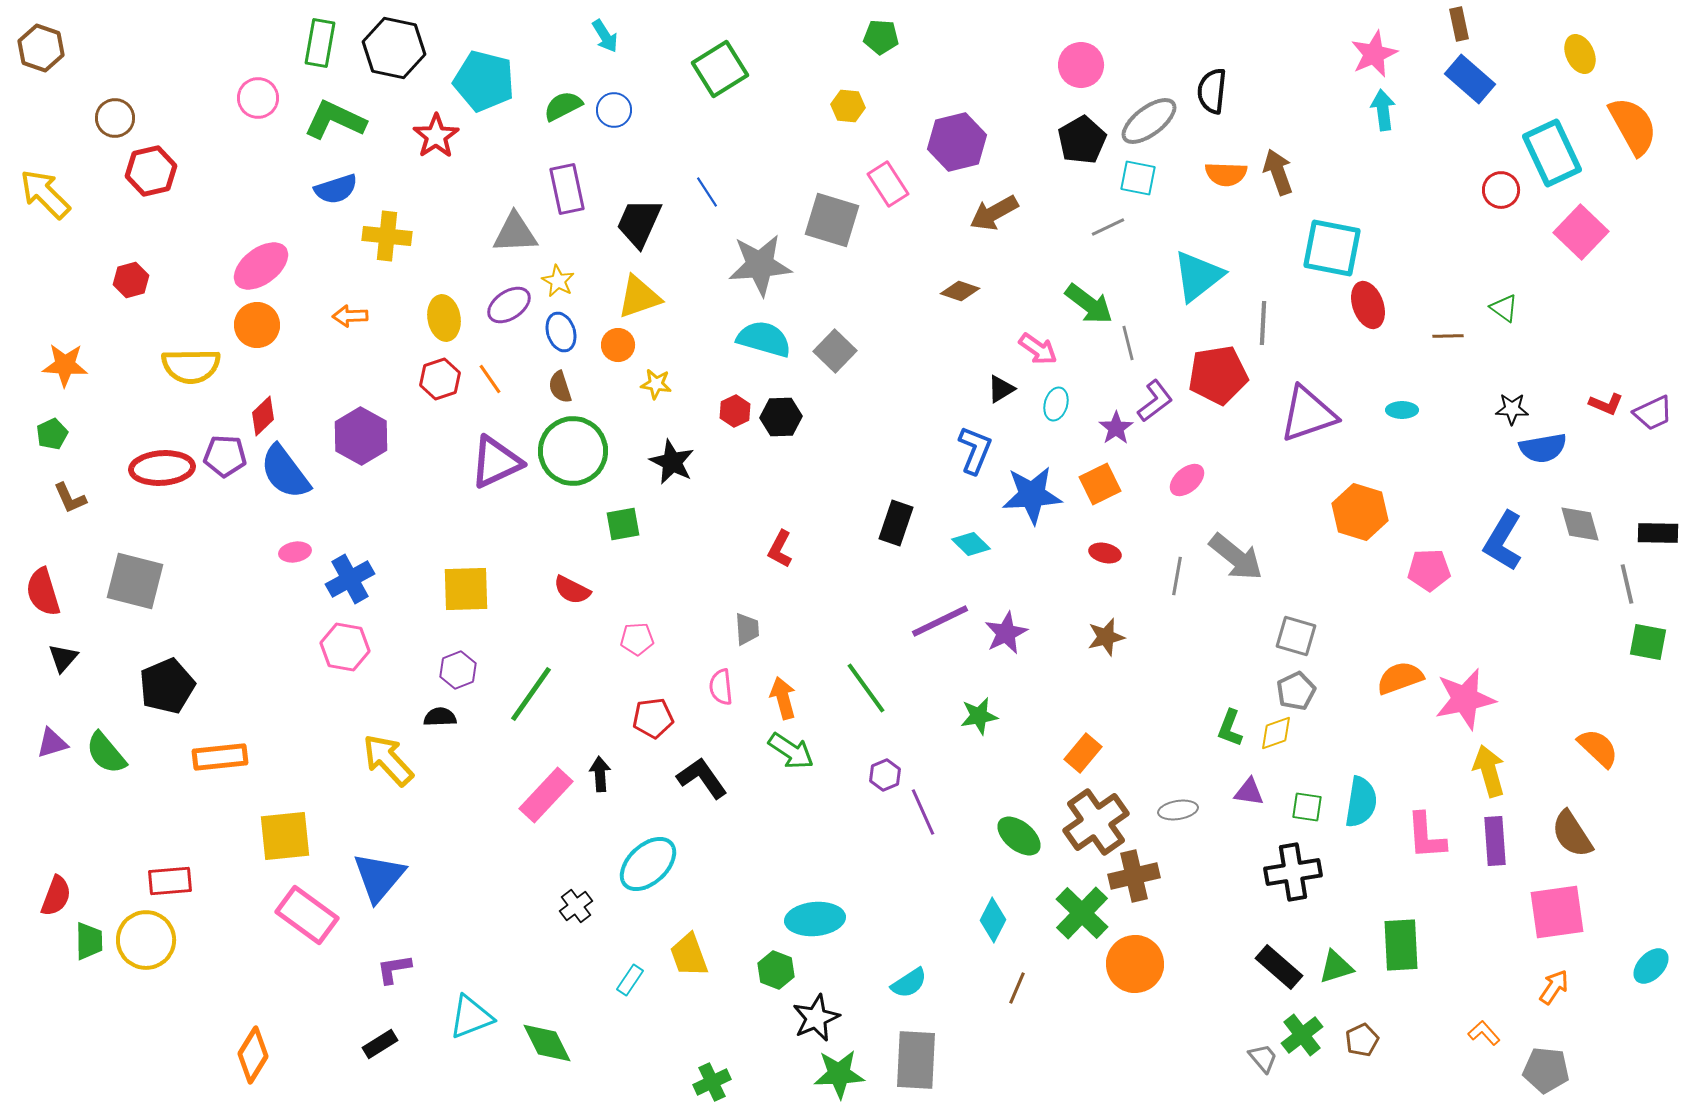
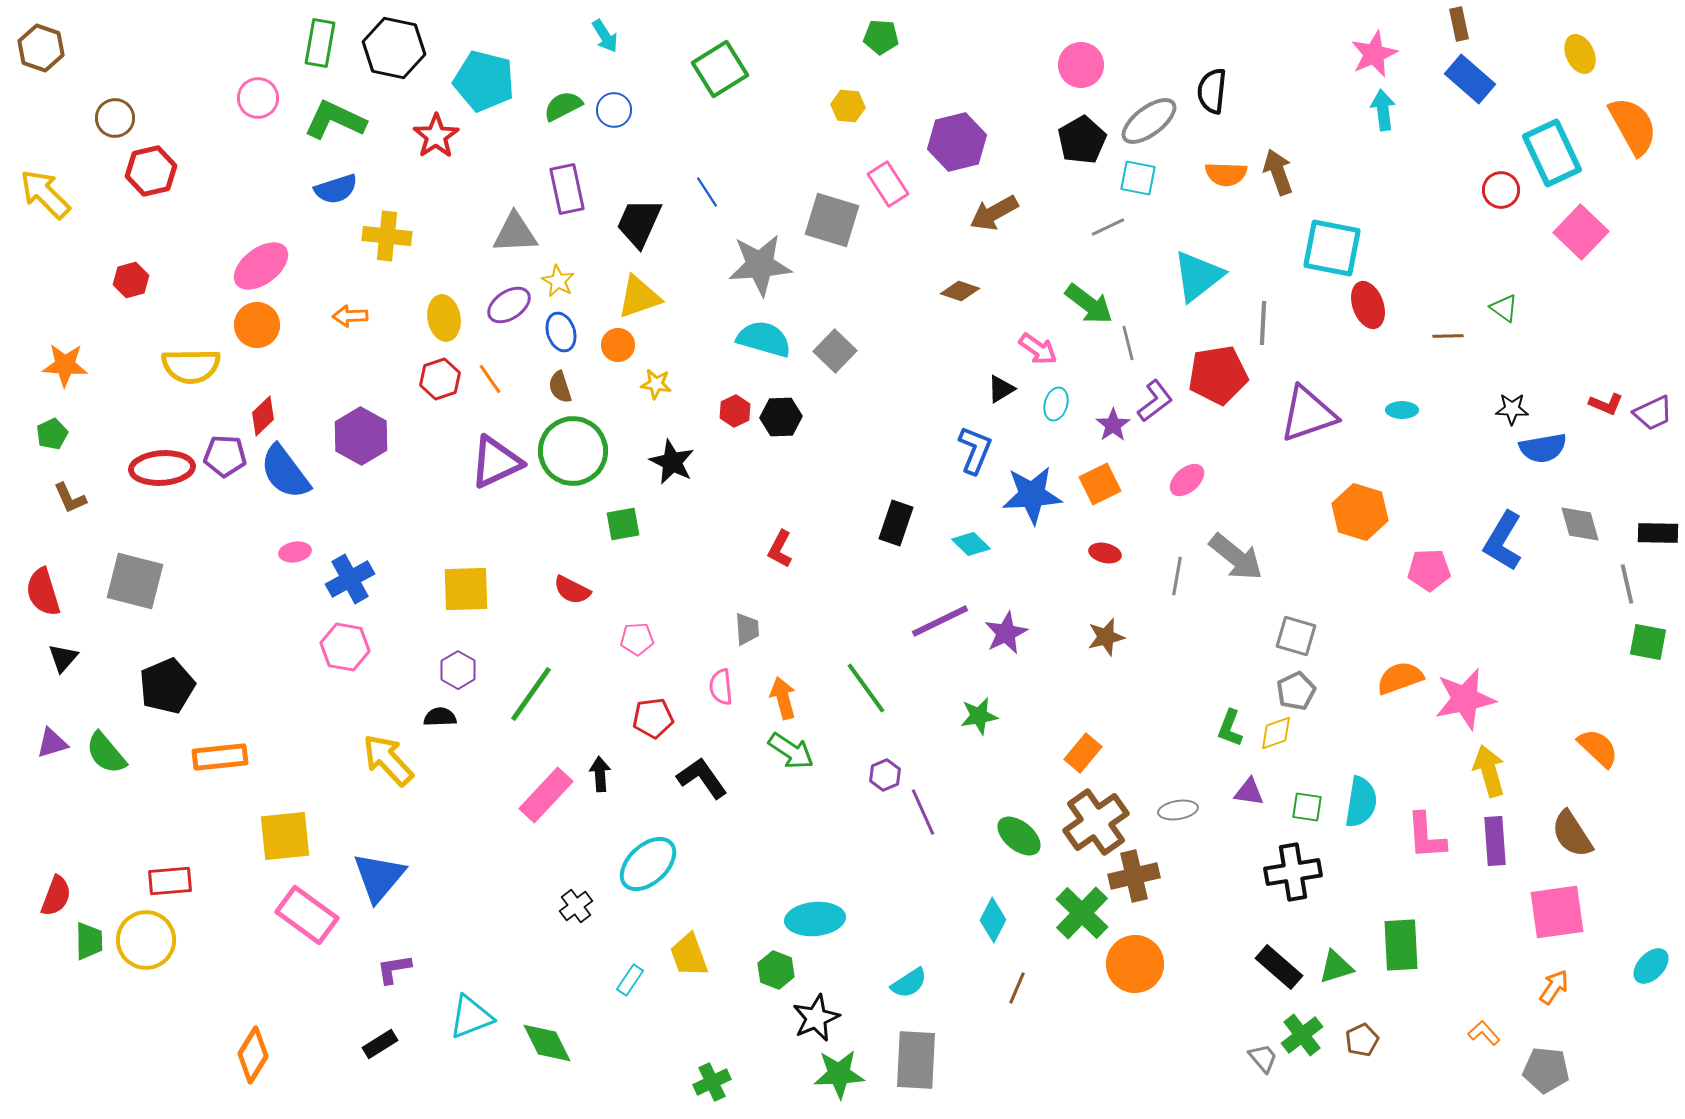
purple star at (1116, 428): moved 3 px left, 3 px up
purple hexagon at (458, 670): rotated 9 degrees counterclockwise
